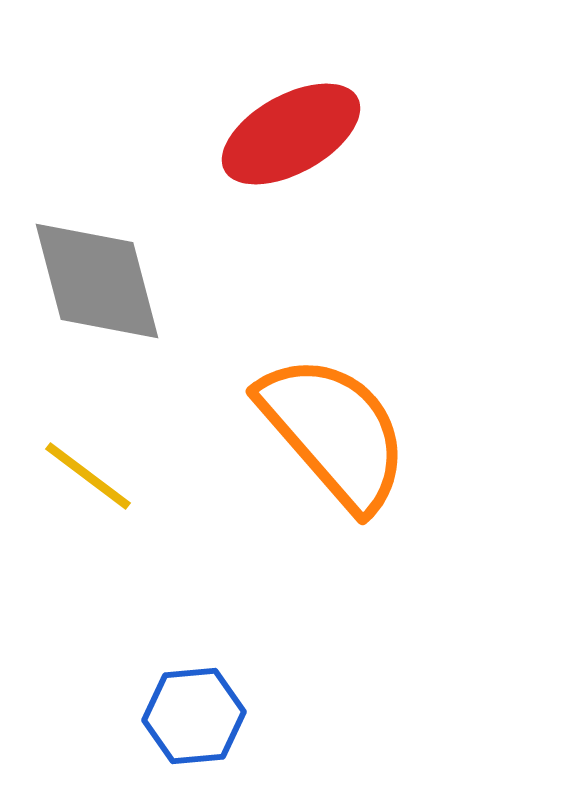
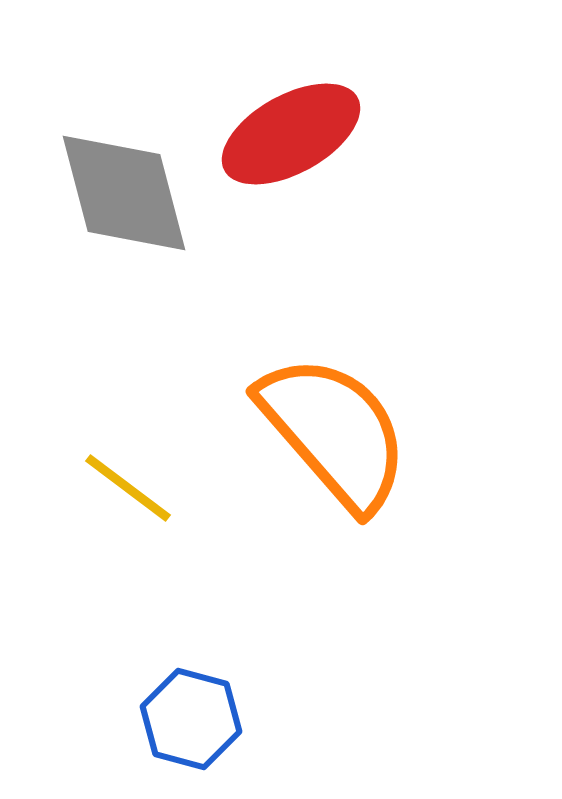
gray diamond: moved 27 px right, 88 px up
yellow line: moved 40 px right, 12 px down
blue hexagon: moved 3 px left, 3 px down; rotated 20 degrees clockwise
